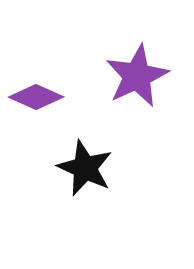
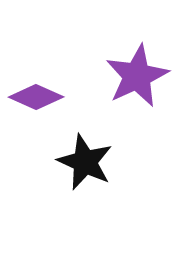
black star: moved 6 px up
